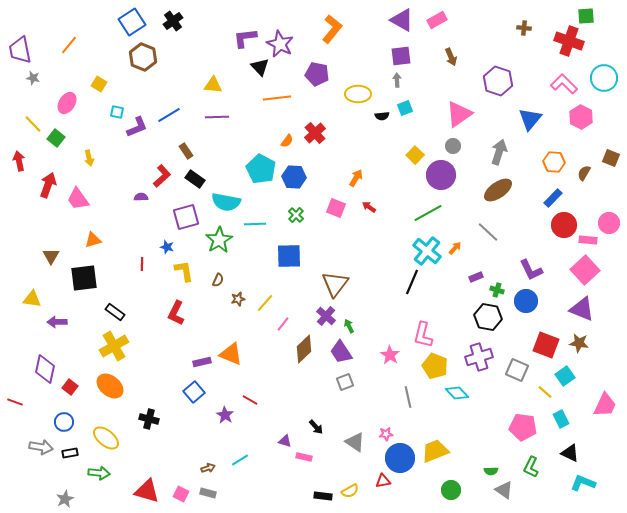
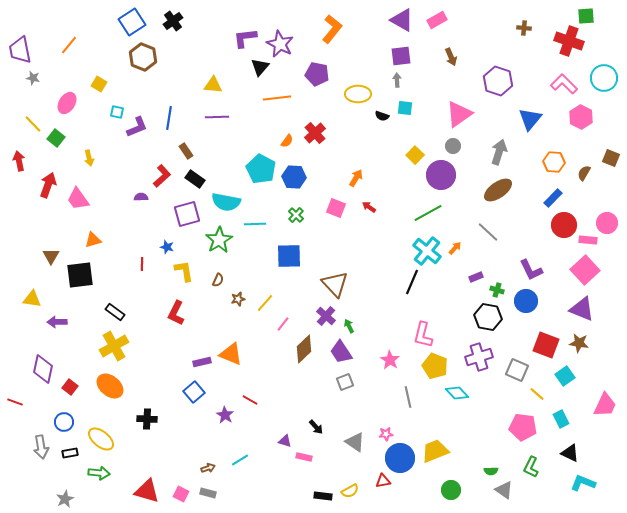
black triangle at (260, 67): rotated 24 degrees clockwise
cyan square at (405, 108): rotated 28 degrees clockwise
blue line at (169, 115): moved 3 px down; rotated 50 degrees counterclockwise
black semicircle at (382, 116): rotated 24 degrees clockwise
purple square at (186, 217): moved 1 px right, 3 px up
pink circle at (609, 223): moved 2 px left
black square at (84, 278): moved 4 px left, 3 px up
brown triangle at (335, 284): rotated 20 degrees counterclockwise
pink star at (390, 355): moved 5 px down
purple diamond at (45, 369): moved 2 px left
yellow line at (545, 392): moved 8 px left, 2 px down
black cross at (149, 419): moved 2 px left; rotated 12 degrees counterclockwise
yellow ellipse at (106, 438): moved 5 px left, 1 px down
gray arrow at (41, 447): rotated 70 degrees clockwise
